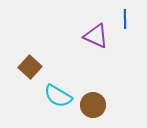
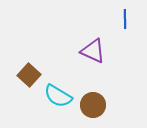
purple triangle: moved 3 px left, 15 px down
brown square: moved 1 px left, 8 px down
